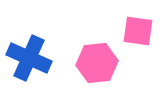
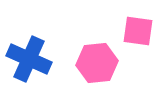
blue cross: moved 1 px down
